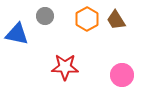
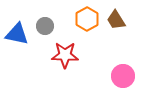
gray circle: moved 10 px down
red star: moved 12 px up
pink circle: moved 1 px right, 1 px down
